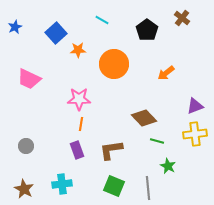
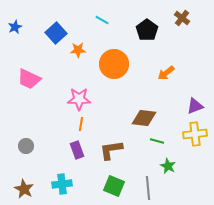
brown diamond: rotated 40 degrees counterclockwise
